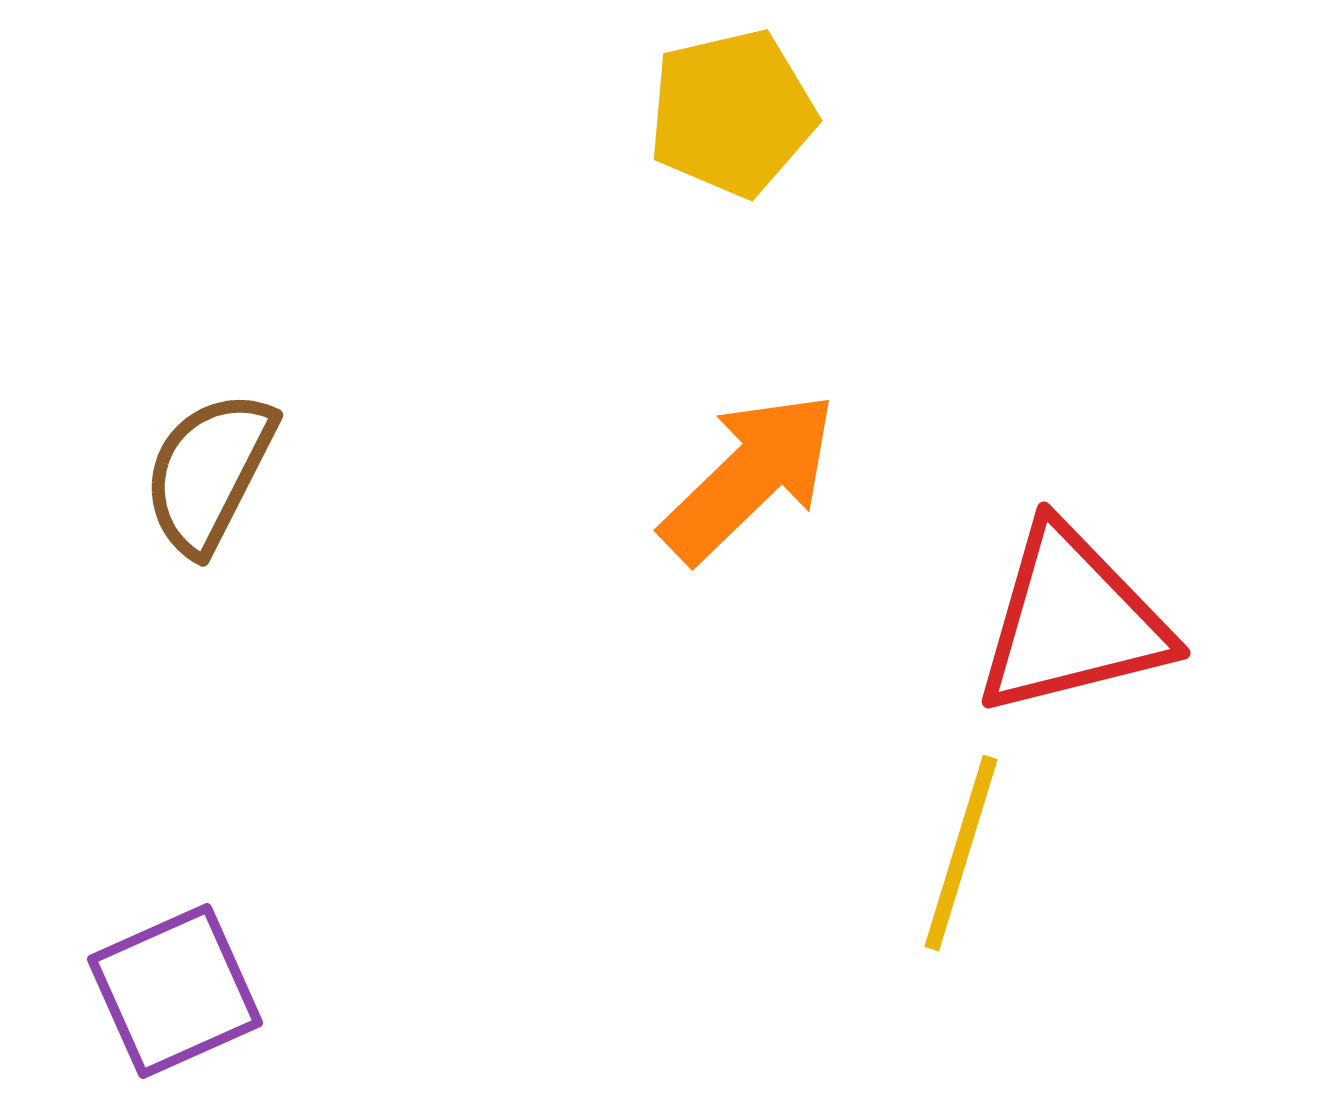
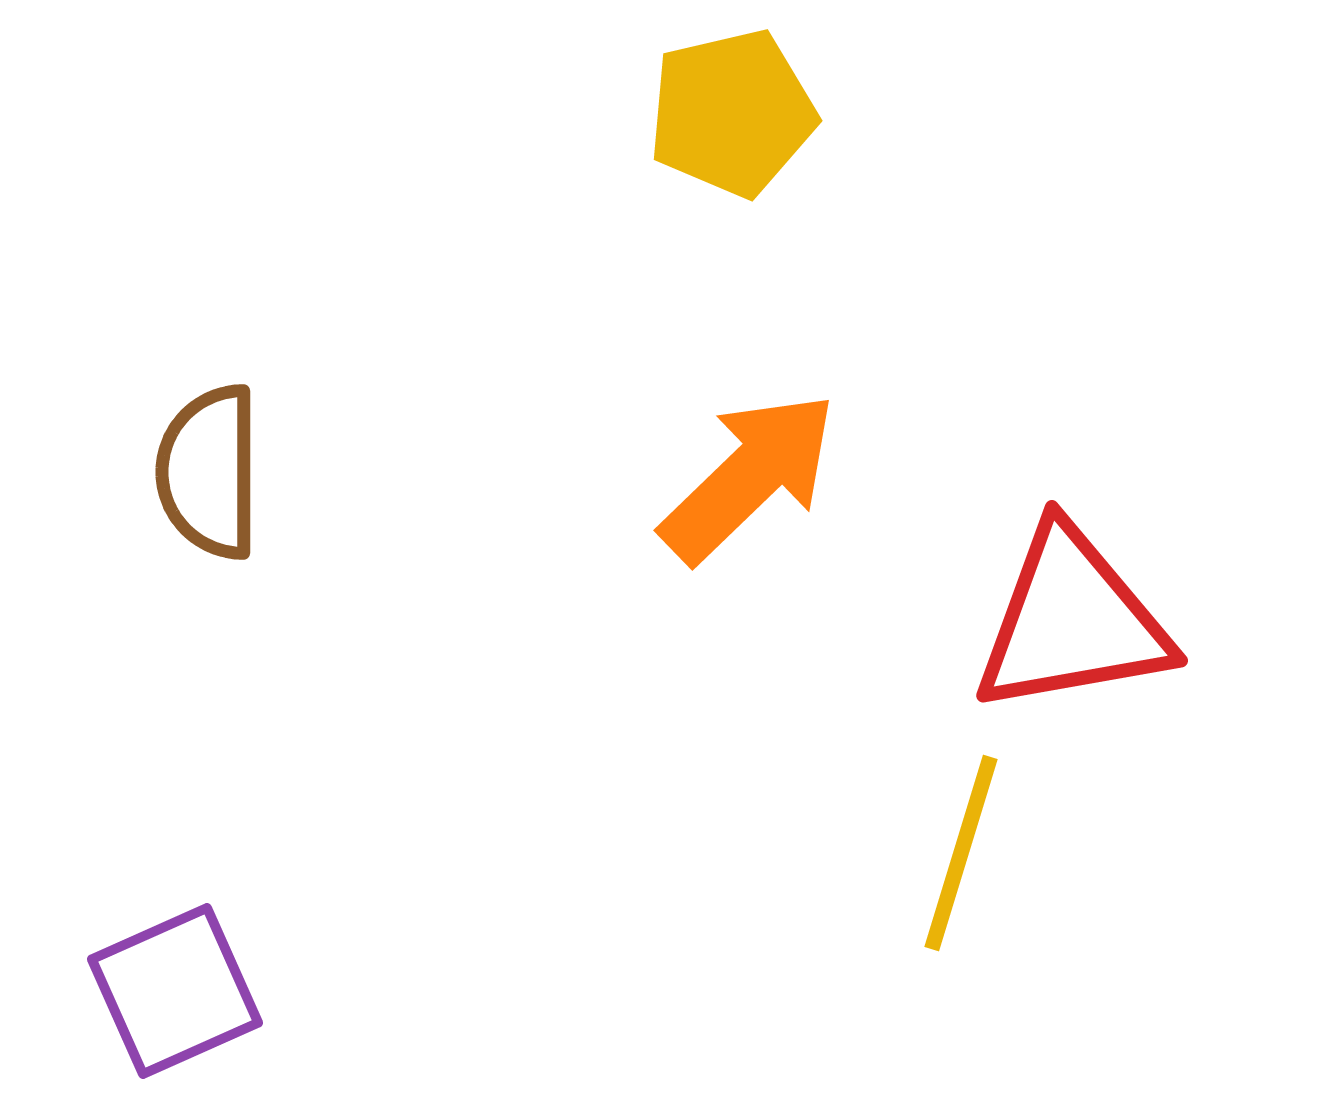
brown semicircle: rotated 27 degrees counterclockwise
red triangle: rotated 4 degrees clockwise
